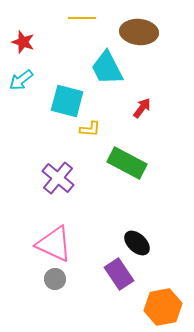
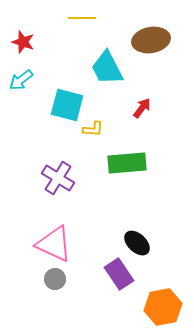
brown ellipse: moved 12 px right, 8 px down; rotated 15 degrees counterclockwise
cyan square: moved 4 px down
yellow L-shape: moved 3 px right
green rectangle: rotated 33 degrees counterclockwise
purple cross: rotated 8 degrees counterclockwise
